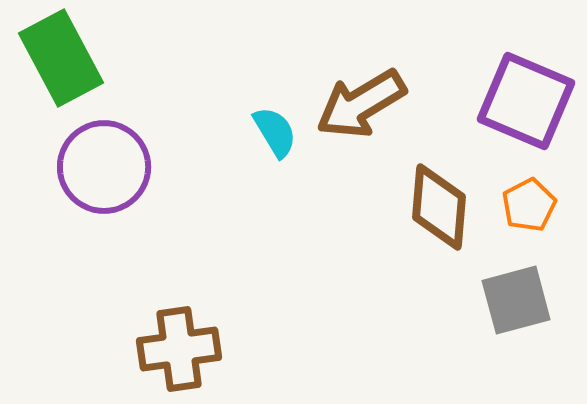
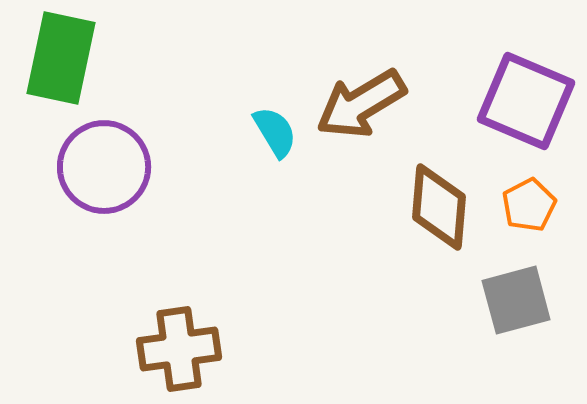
green rectangle: rotated 40 degrees clockwise
